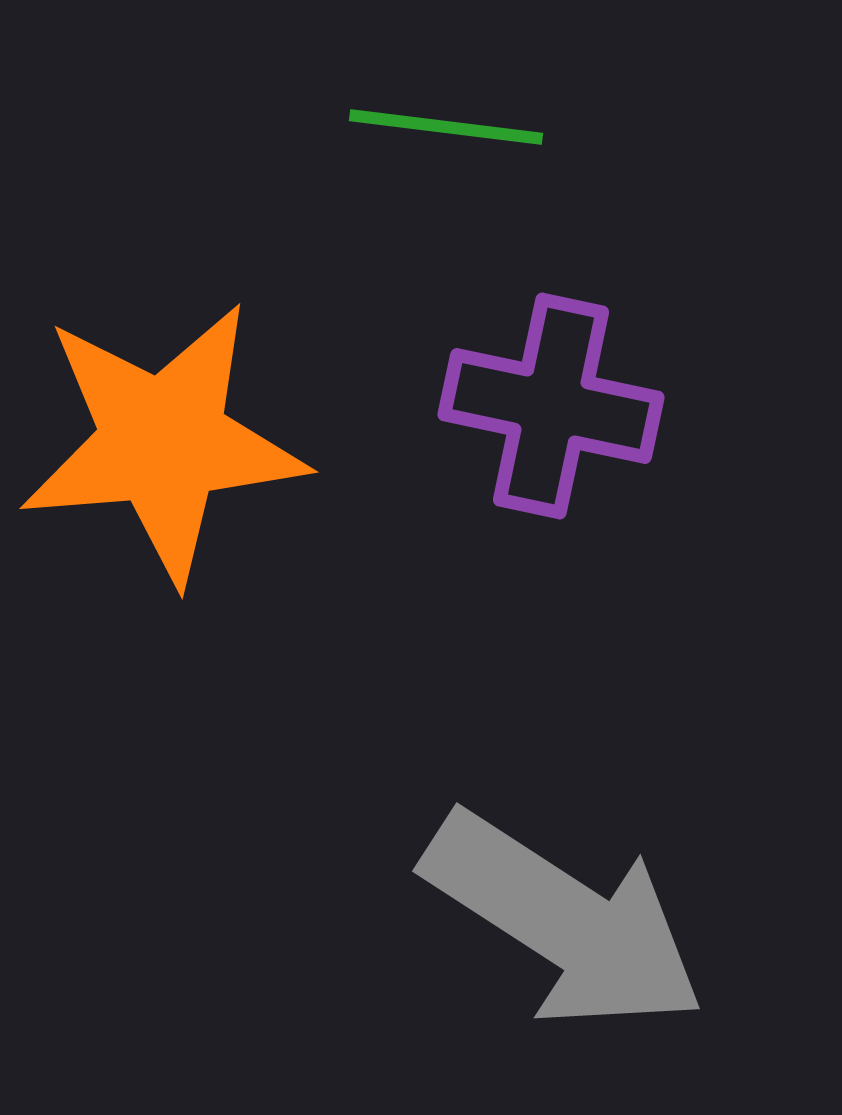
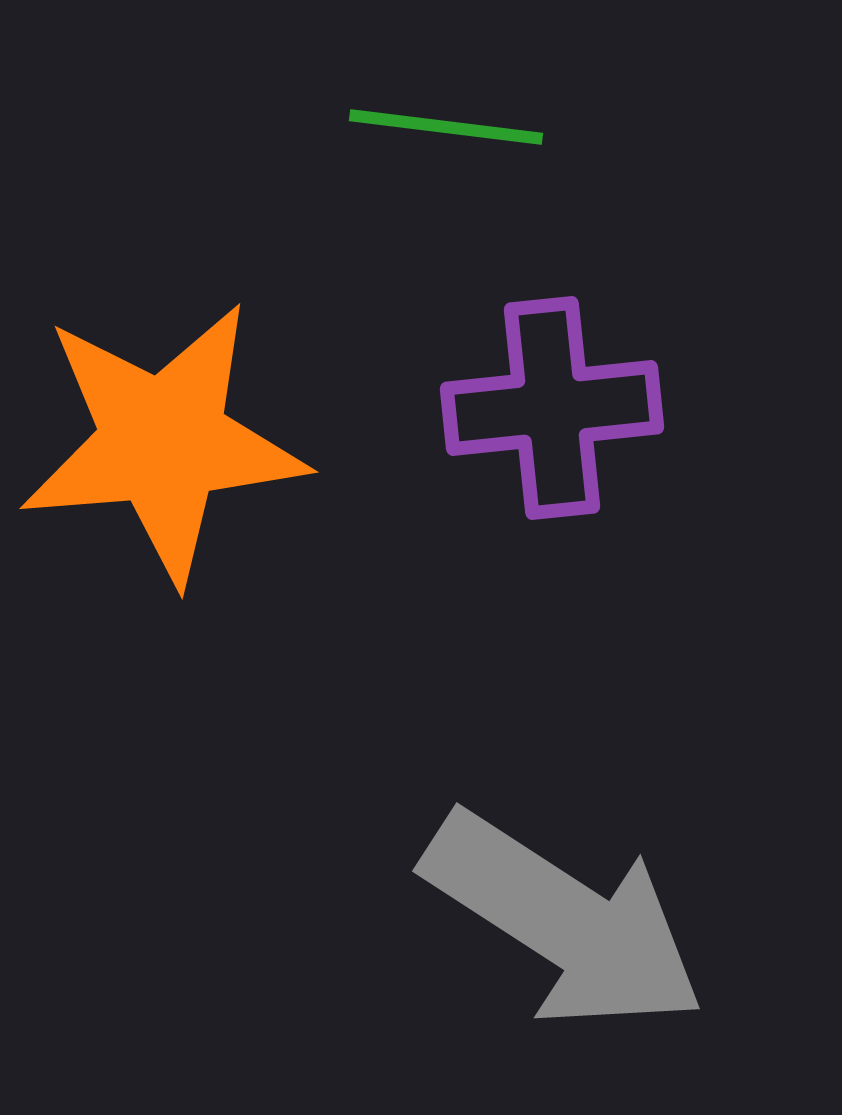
purple cross: moved 1 px right, 2 px down; rotated 18 degrees counterclockwise
